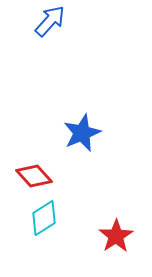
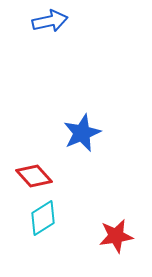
blue arrow: rotated 36 degrees clockwise
cyan diamond: moved 1 px left
red star: rotated 24 degrees clockwise
